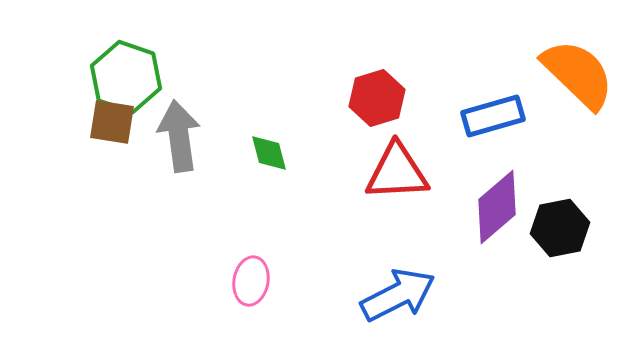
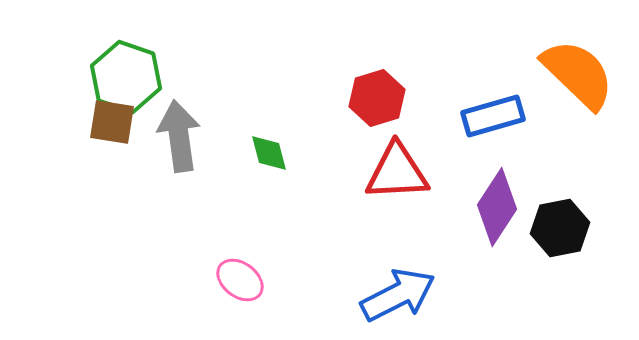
purple diamond: rotated 16 degrees counterclockwise
pink ellipse: moved 11 px left, 1 px up; rotated 63 degrees counterclockwise
